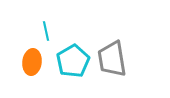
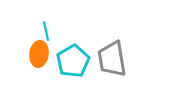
orange ellipse: moved 7 px right, 8 px up
